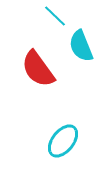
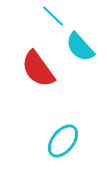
cyan line: moved 2 px left
cyan semicircle: moved 1 px left, 1 px down; rotated 20 degrees counterclockwise
